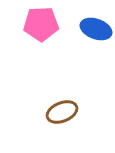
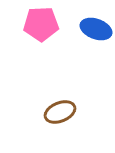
brown ellipse: moved 2 px left
